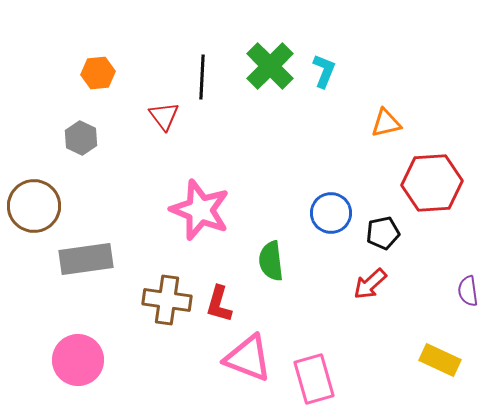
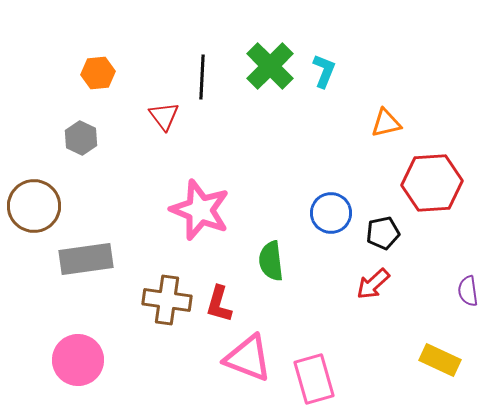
red arrow: moved 3 px right
